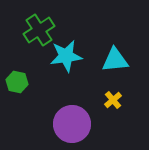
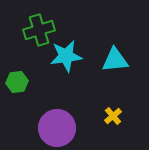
green cross: rotated 16 degrees clockwise
green hexagon: rotated 20 degrees counterclockwise
yellow cross: moved 16 px down
purple circle: moved 15 px left, 4 px down
